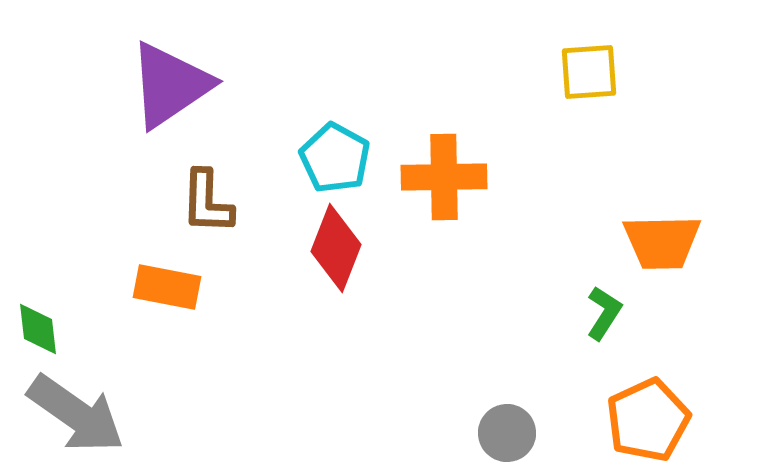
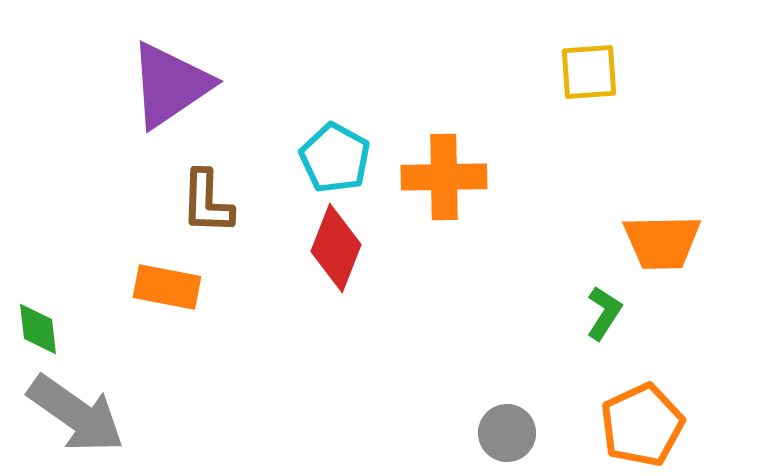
orange pentagon: moved 6 px left, 5 px down
